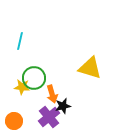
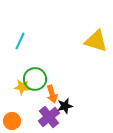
cyan line: rotated 12 degrees clockwise
yellow triangle: moved 6 px right, 27 px up
green circle: moved 1 px right, 1 px down
black star: moved 2 px right
orange circle: moved 2 px left
